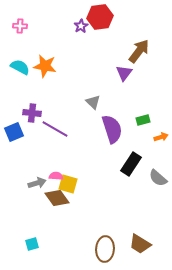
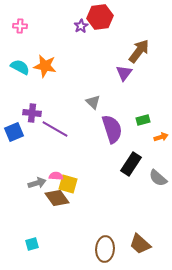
brown trapezoid: rotated 10 degrees clockwise
